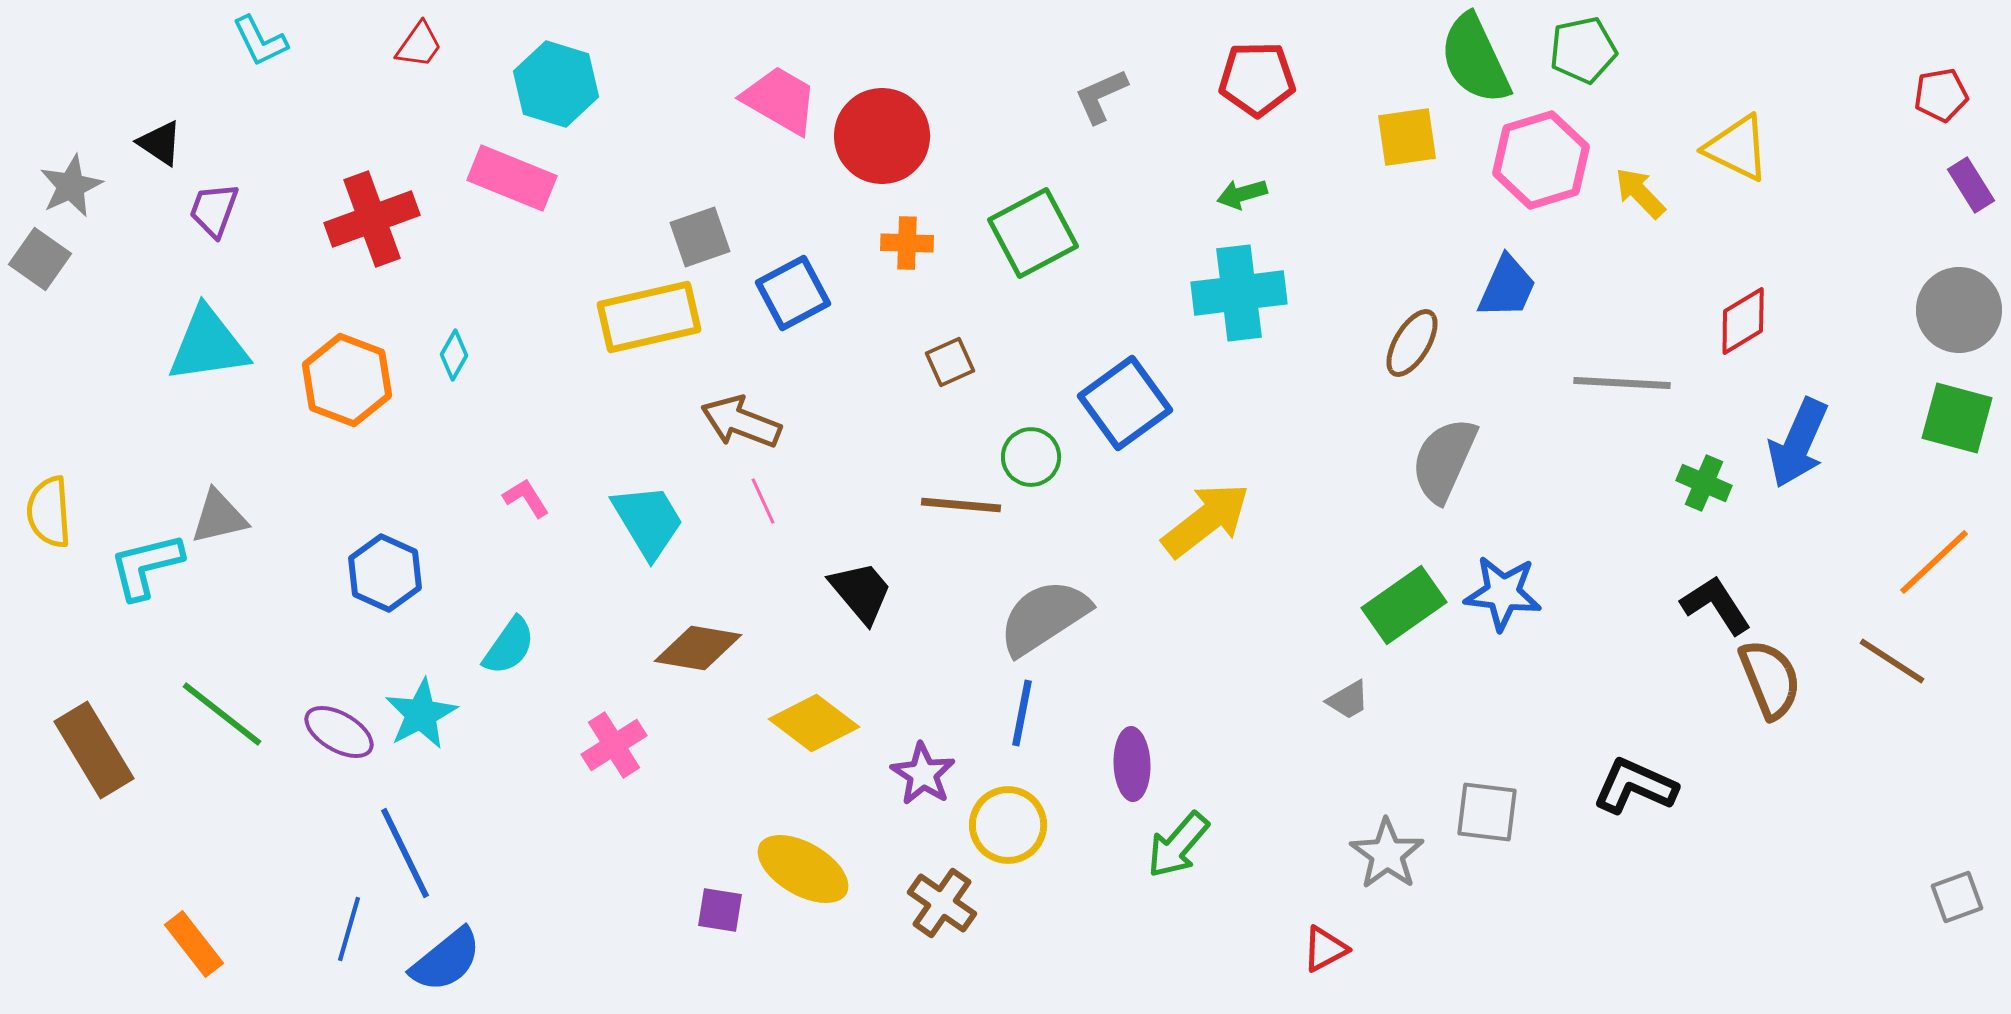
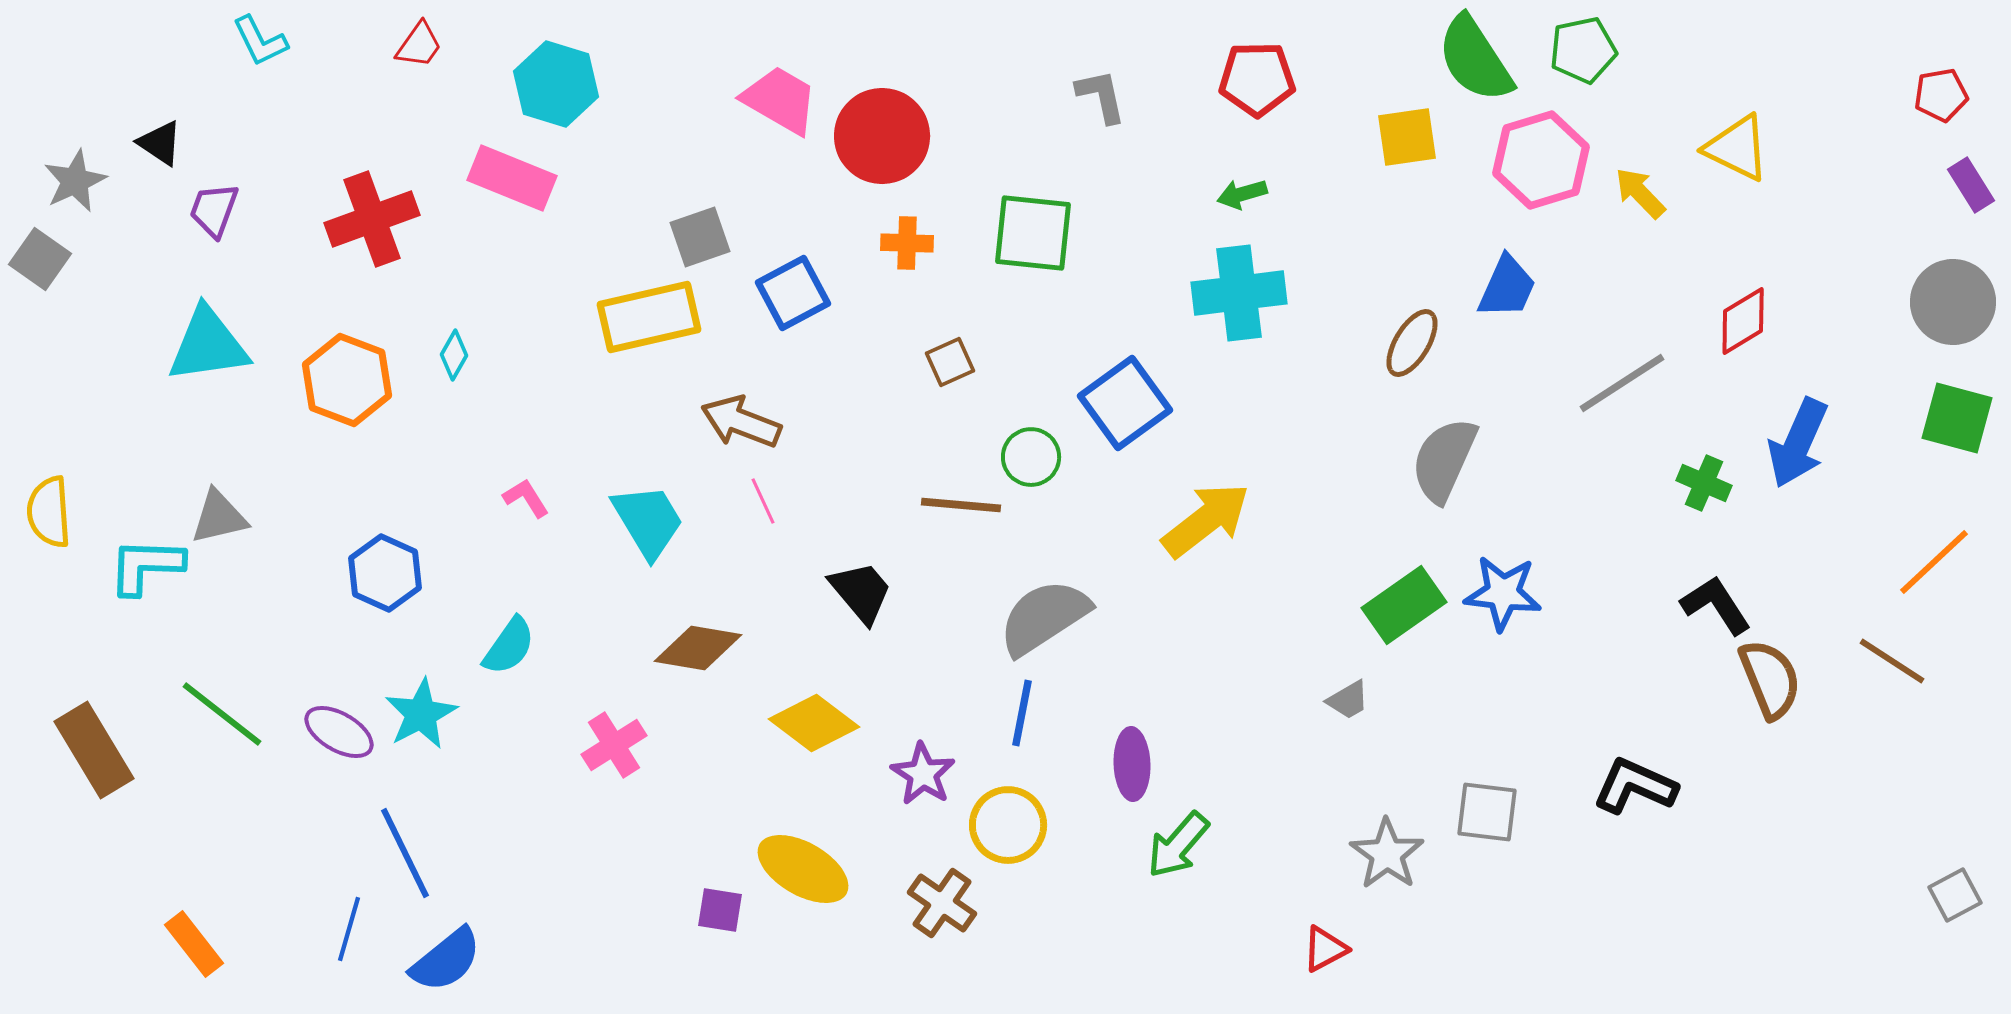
green semicircle at (1475, 59): rotated 8 degrees counterclockwise
gray L-shape at (1101, 96): rotated 102 degrees clockwise
gray star at (71, 186): moved 4 px right, 5 px up
green square at (1033, 233): rotated 34 degrees clockwise
gray circle at (1959, 310): moved 6 px left, 8 px up
gray line at (1622, 383): rotated 36 degrees counterclockwise
cyan L-shape at (146, 566): rotated 16 degrees clockwise
gray square at (1957, 897): moved 2 px left, 2 px up; rotated 8 degrees counterclockwise
